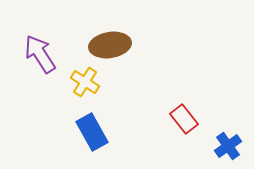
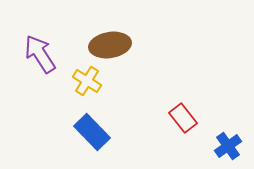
yellow cross: moved 2 px right, 1 px up
red rectangle: moved 1 px left, 1 px up
blue rectangle: rotated 15 degrees counterclockwise
